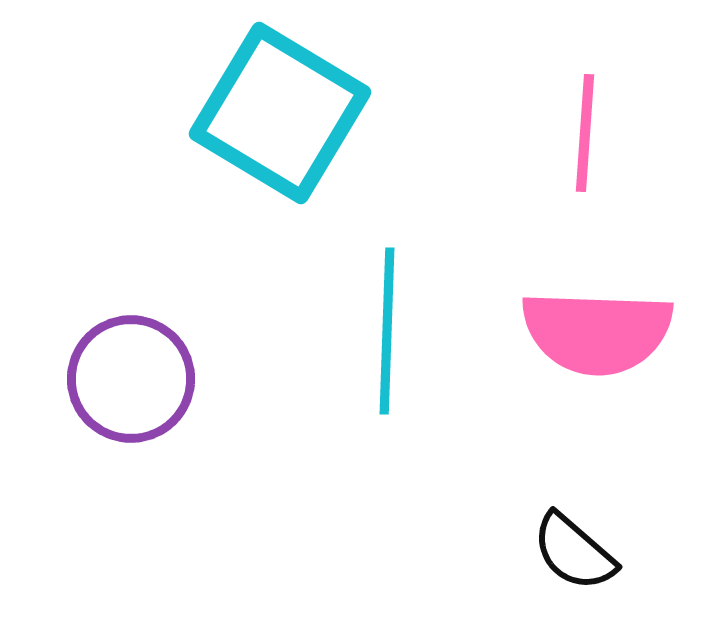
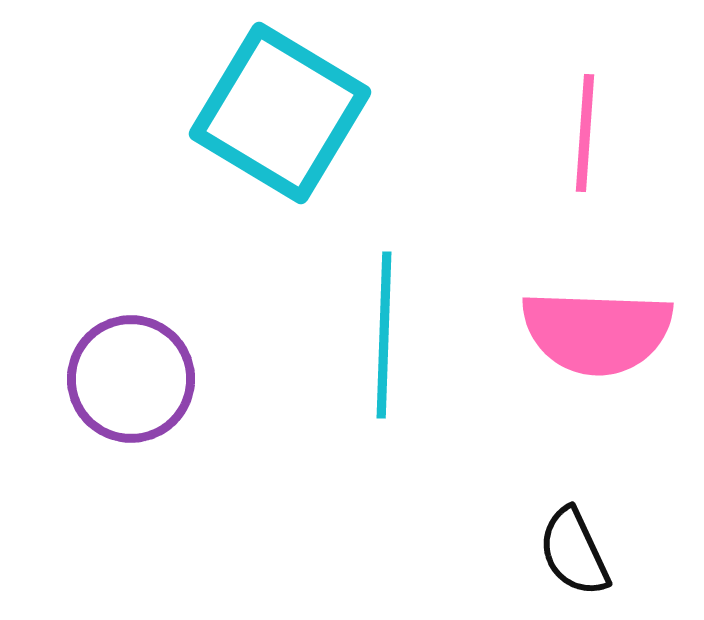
cyan line: moved 3 px left, 4 px down
black semicircle: rotated 24 degrees clockwise
